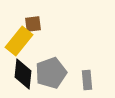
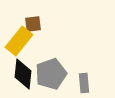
gray pentagon: moved 1 px down
gray rectangle: moved 3 px left, 3 px down
